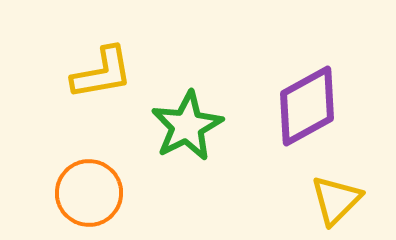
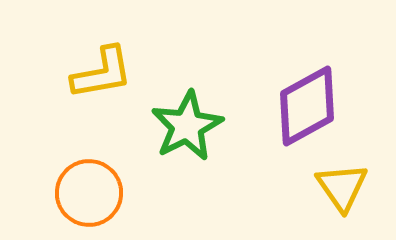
yellow triangle: moved 6 px right, 13 px up; rotated 20 degrees counterclockwise
